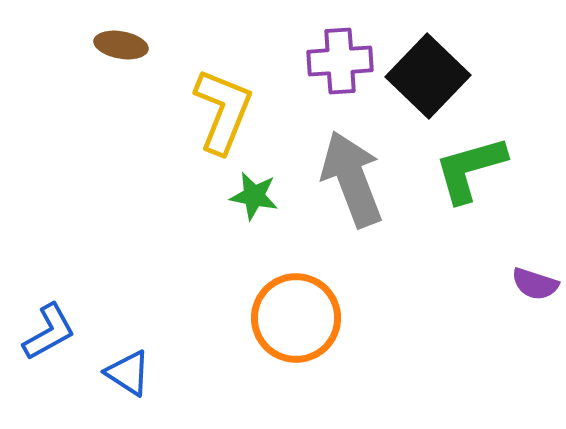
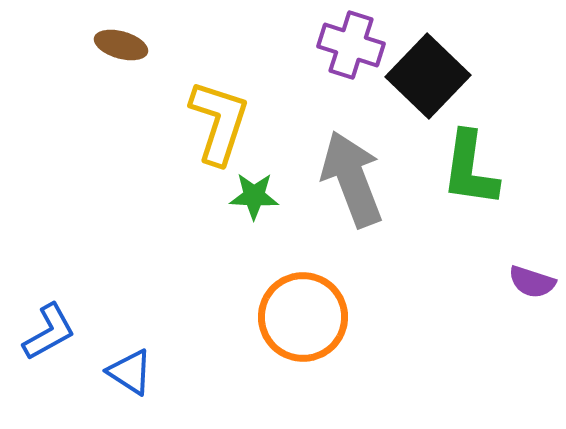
brown ellipse: rotated 6 degrees clockwise
purple cross: moved 11 px right, 16 px up; rotated 22 degrees clockwise
yellow L-shape: moved 4 px left, 11 px down; rotated 4 degrees counterclockwise
green L-shape: rotated 66 degrees counterclockwise
green star: rotated 9 degrees counterclockwise
purple semicircle: moved 3 px left, 2 px up
orange circle: moved 7 px right, 1 px up
blue triangle: moved 2 px right, 1 px up
